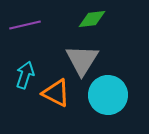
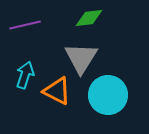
green diamond: moved 3 px left, 1 px up
gray triangle: moved 1 px left, 2 px up
orange triangle: moved 1 px right, 2 px up
